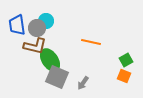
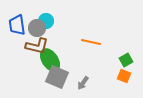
brown L-shape: moved 2 px right
